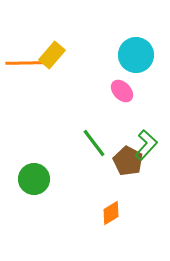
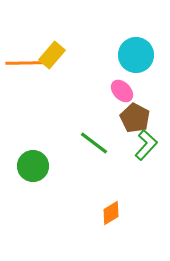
green line: rotated 16 degrees counterclockwise
brown pentagon: moved 7 px right, 43 px up
green circle: moved 1 px left, 13 px up
